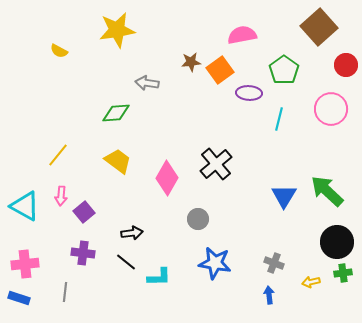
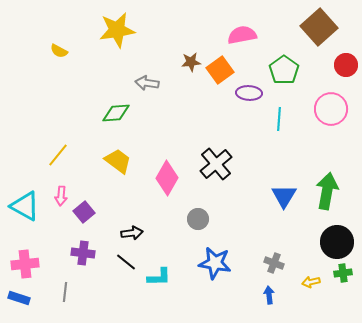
cyan line: rotated 10 degrees counterclockwise
green arrow: rotated 57 degrees clockwise
